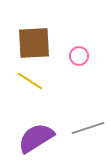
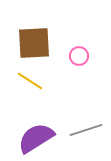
gray line: moved 2 px left, 2 px down
